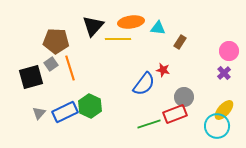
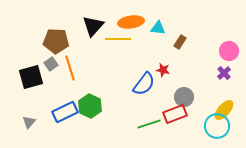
gray triangle: moved 10 px left, 9 px down
